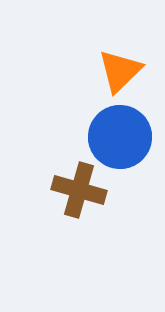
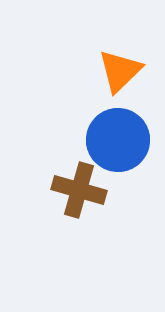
blue circle: moved 2 px left, 3 px down
